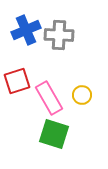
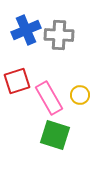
yellow circle: moved 2 px left
green square: moved 1 px right, 1 px down
